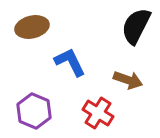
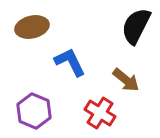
brown arrow: moved 2 px left; rotated 20 degrees clockwise
red cross: moved 2 px right
